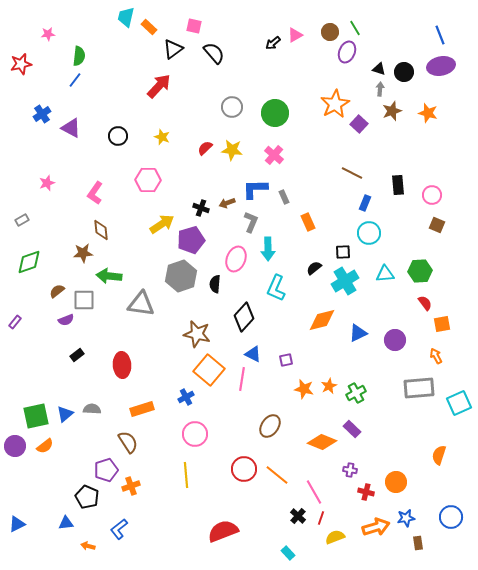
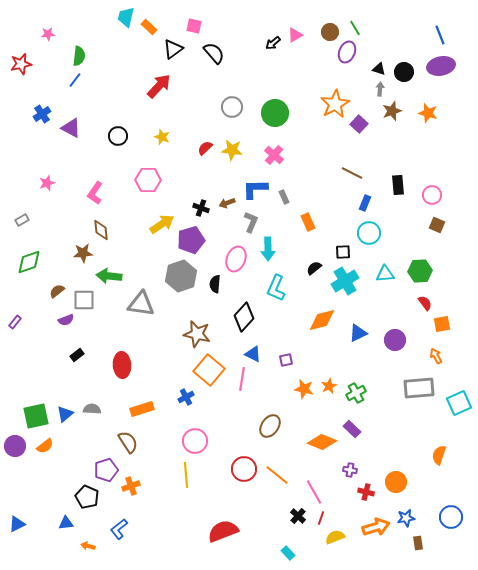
pink circle at (195, 434): moved 7 px down
